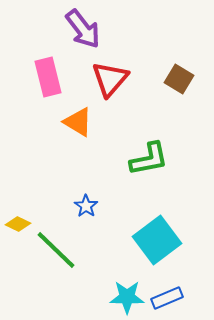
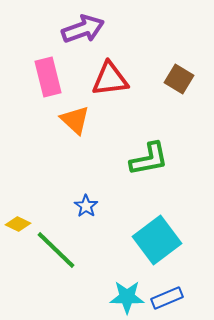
purple arrow: rotated 72 degrees counterclockwise
red triangle: rotated 42 degrees clockwise
orange triangle: moved 3 px left, 2 px up; rotated 12 degrees clockwise
